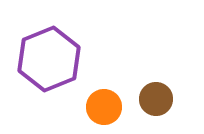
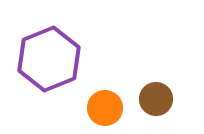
orange circle: moved 1 px right, 1 px down
